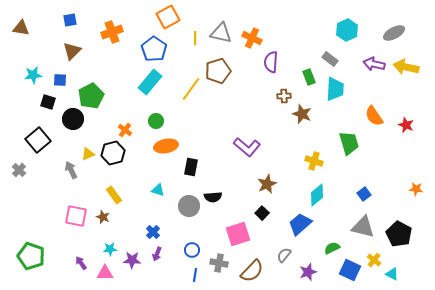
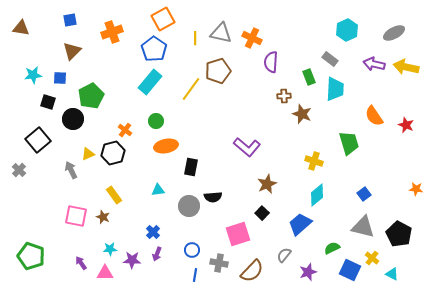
orange square at (168, 17): moved 5 px left, 2 px down
blue square at (60, 80): moved 2 px up
cyan triangle at (158, 190): rotated 24 degrees counterclockwise
yellow cross at (374, 260): moved 2 px left, 2 px up
